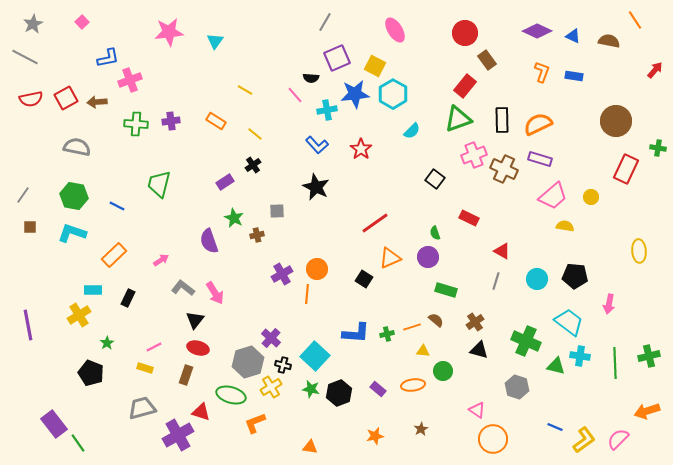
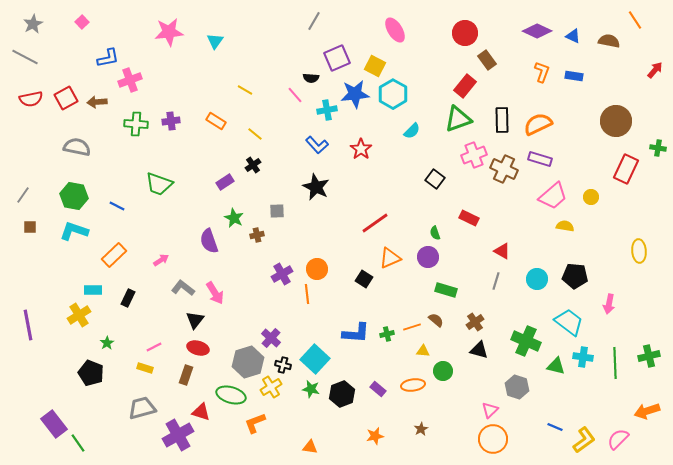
gray line at (325, 22): moved 11 px left, 1 px up
green trapezoid at (159, 184): rotated 84 degrees counterclockwise
cyan L-shape at (72, 233): moved 2 px right, 2 px up
orange line at (307, 294): rotated 12 degrees counterclockwise
cyan square at (315, 356): moved 3 px down
cyan cross at (580, 356): moved 3 px right, 1 px down
black hexagon at (339, 393): moved 3 px right, 1 px down
pink triangle at (477, 410): moved 13 px right; rotated 42 degrees clockwise
